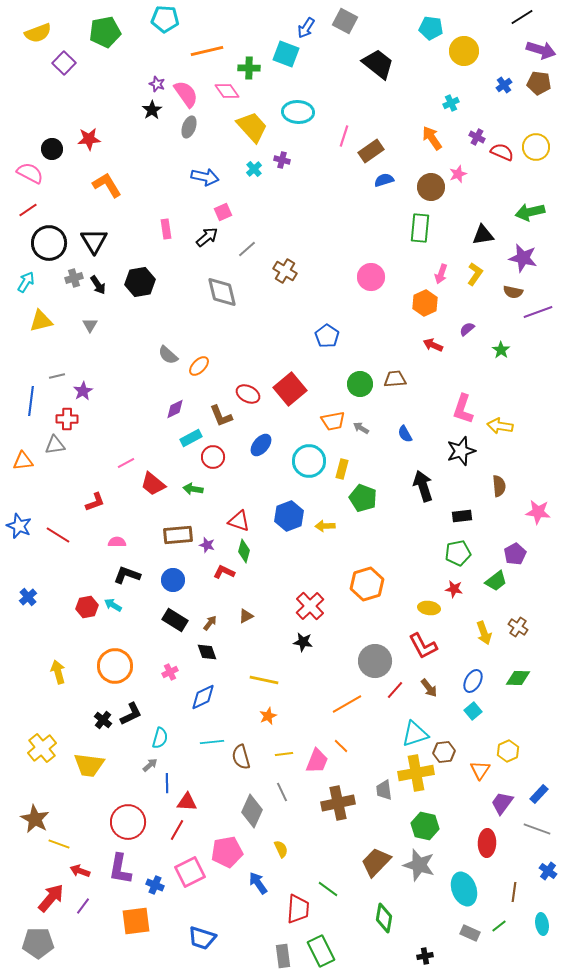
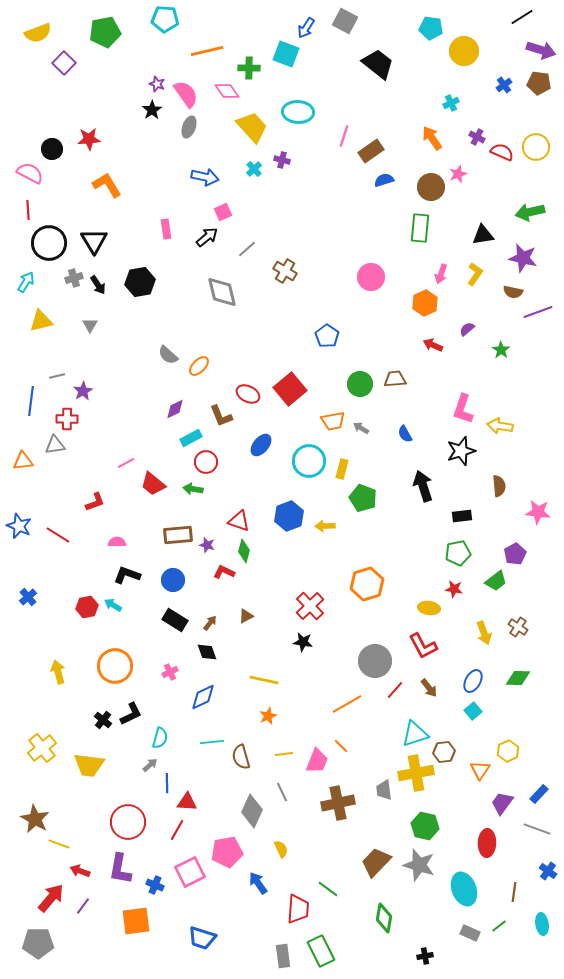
red line at (28, 210): rotated 60 degrees counterclockwise
red circle at (213, 457): moved 7 px left, 5 px down
